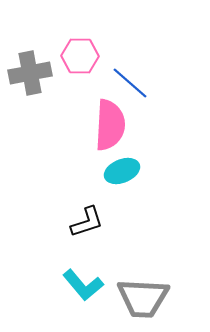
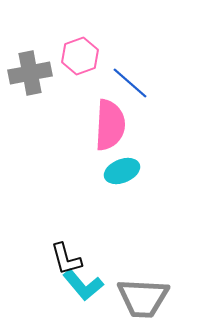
pink hexagon: rotated 21 degrees counterclockwise
black L-shape: moved 21 px left, 37 px down; rotated 93 degrees clockwise
